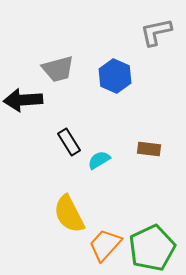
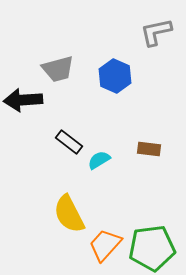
black rectangle: rotated 20 degrees counterclockwise
green pentagon: rotated 18 degrees clockwise
